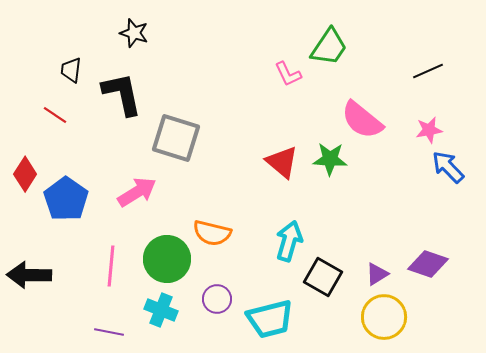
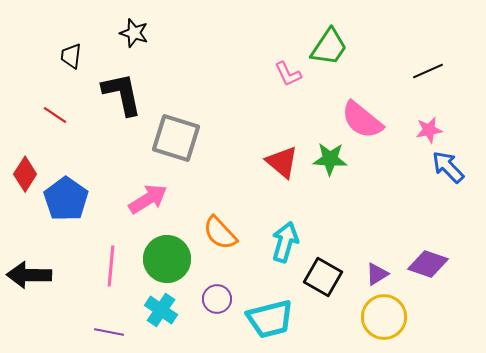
black trapezoid: moved 14 px up
pink arrow: moved 11 px right, 7 px down
orange semicircle: moved 8 px right; rotated 33 degrees clockwise
cyan arrow: moved 4 px left, 1 px down
cyan cross: rotated 12 degrees clockwise
